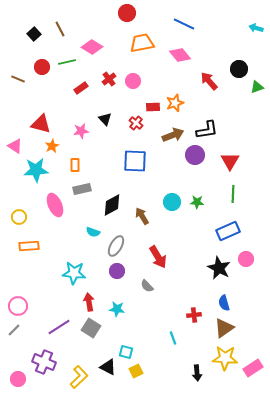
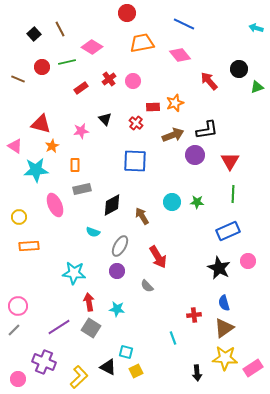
gray ellipse at (116, 246): moved 4 px right
pink circle at (246, 259): moved 2 px right, 2 px down
